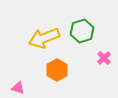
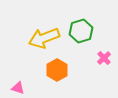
green hexagon: moved 1 px left
